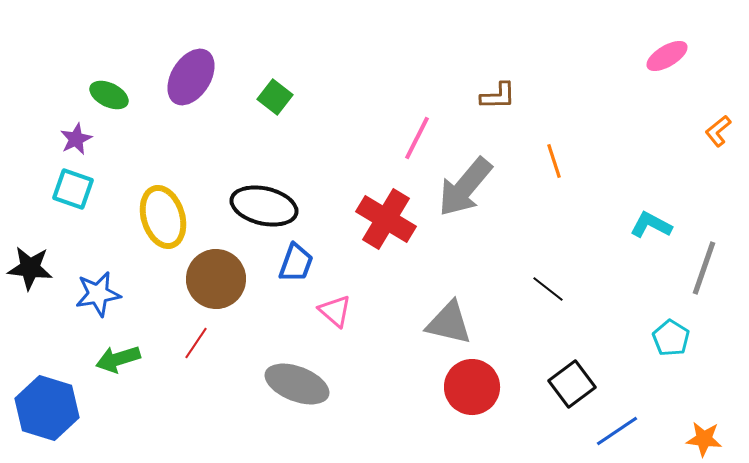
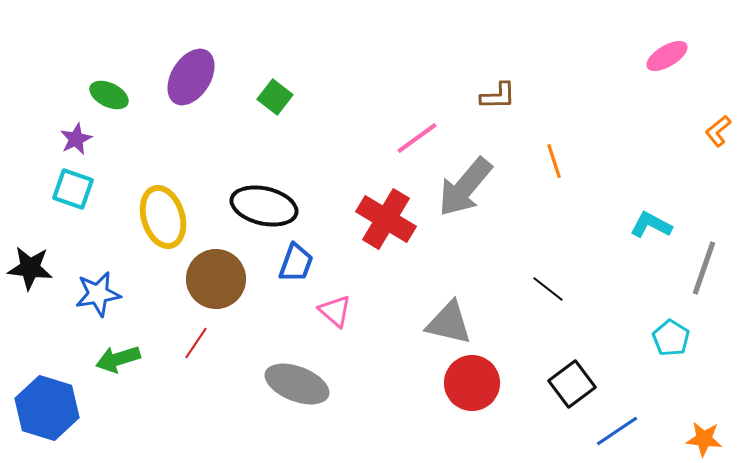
pink line: rotated 27 degrees clockwise
red circle: moved 4 px up
